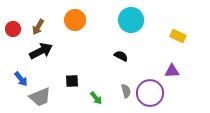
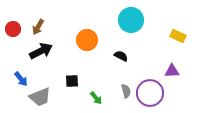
orange circle: moved 12 px right, 20 px down
